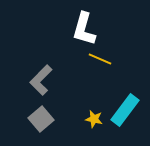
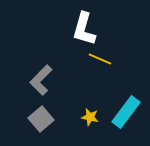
cyan rectangle: moved 1 px right, 2 px down
yellow star: moved 4 px left, 2 px up
